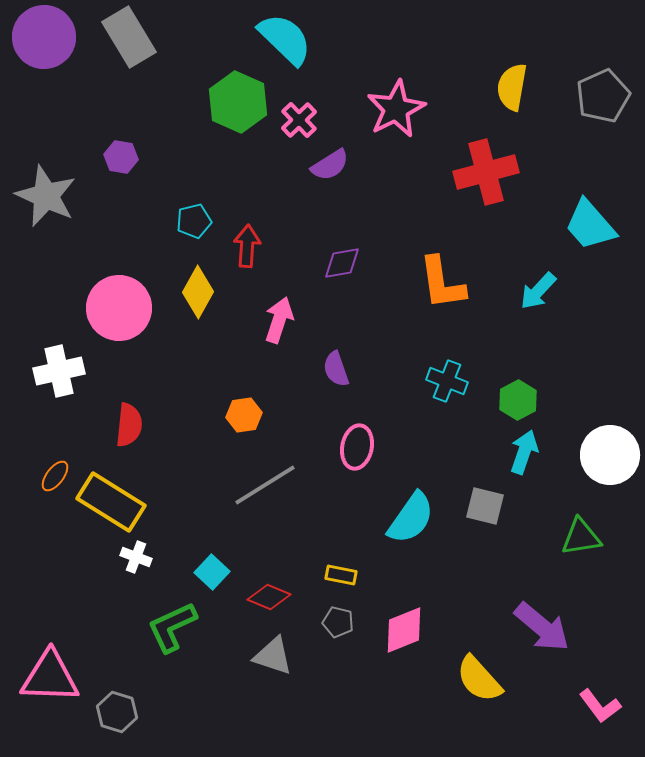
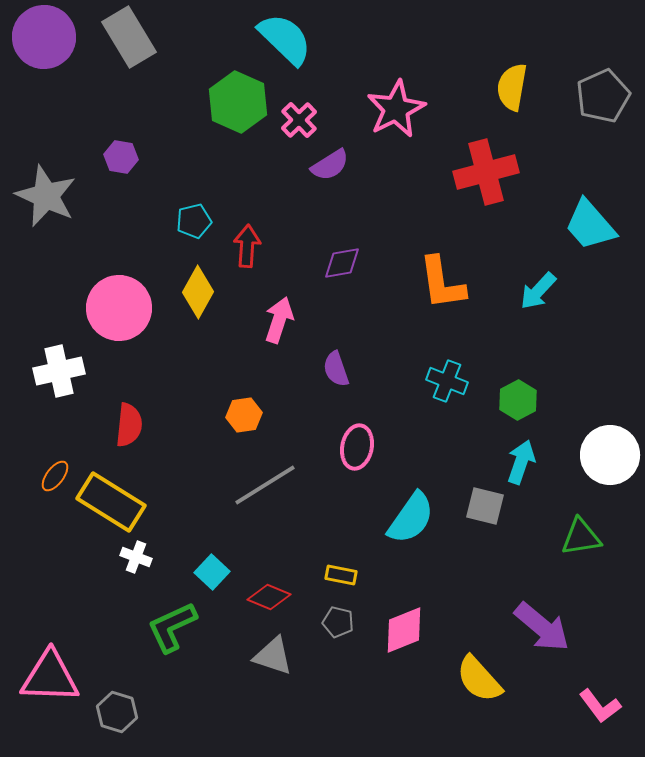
cyan arrow at (524, 452): moved 3 px left, 10 px down
